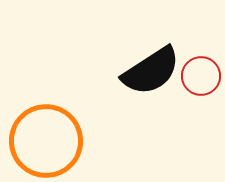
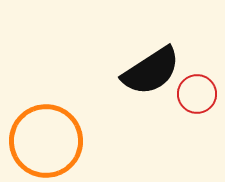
red circle: moved 4 px left, 18 px down
